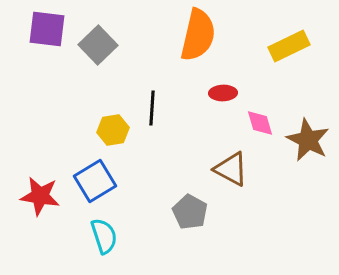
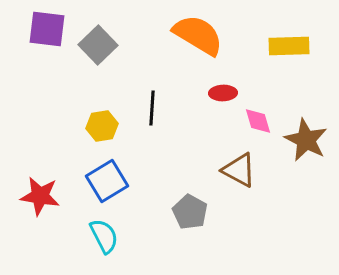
orange semicircle: rotated 72 degrees counterclockwise
yellow rectangle: rotated 24 degrees clockwise
pink diamond: moved 2 px left, 2 px up
yellow hexagon: moved 11 px left, 4 px up
brown star: moved 2 px left
brown triangle: moved 8 px right, 1 px down
blue square: moved 12 px right
cyan semicircle: rotated 9 degrees counterclockwise
